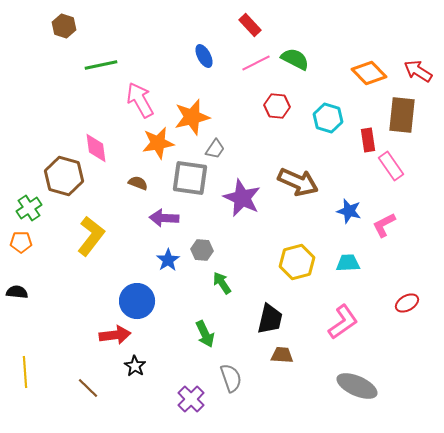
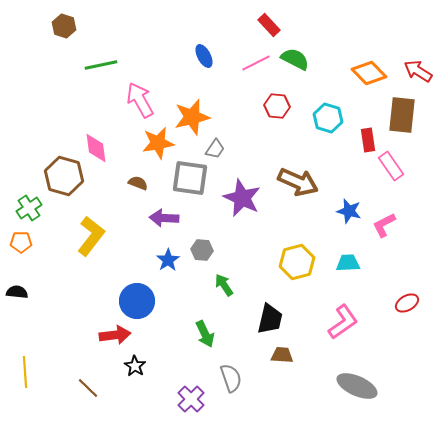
red rectangle at (250, 25): moved 19 px right
green arrow at (222, 283): moved 2 px right, 2 px down
